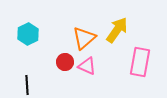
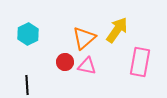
pink triangle: rotated 12 degrees counterclockwise
